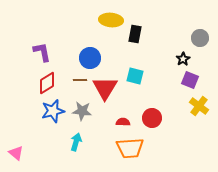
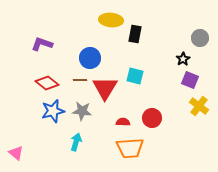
purple L-shape: moved 8 px up; rotated 60 degrees counterclockwise
red diamond: rotated 70 degrees clockwise
